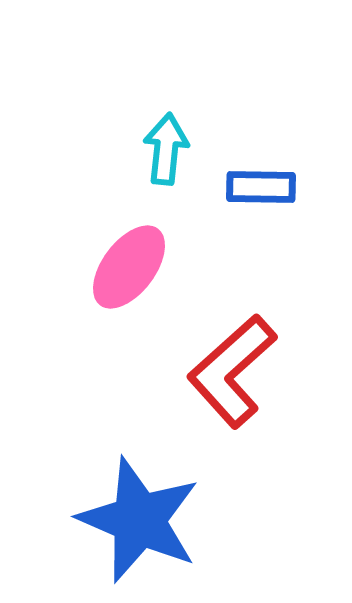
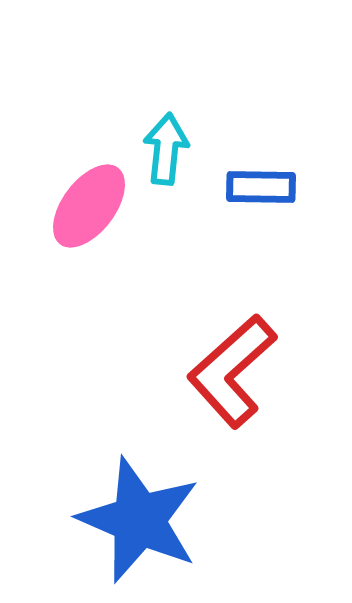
pink ellipse: moved 40 px left, 61 px up
